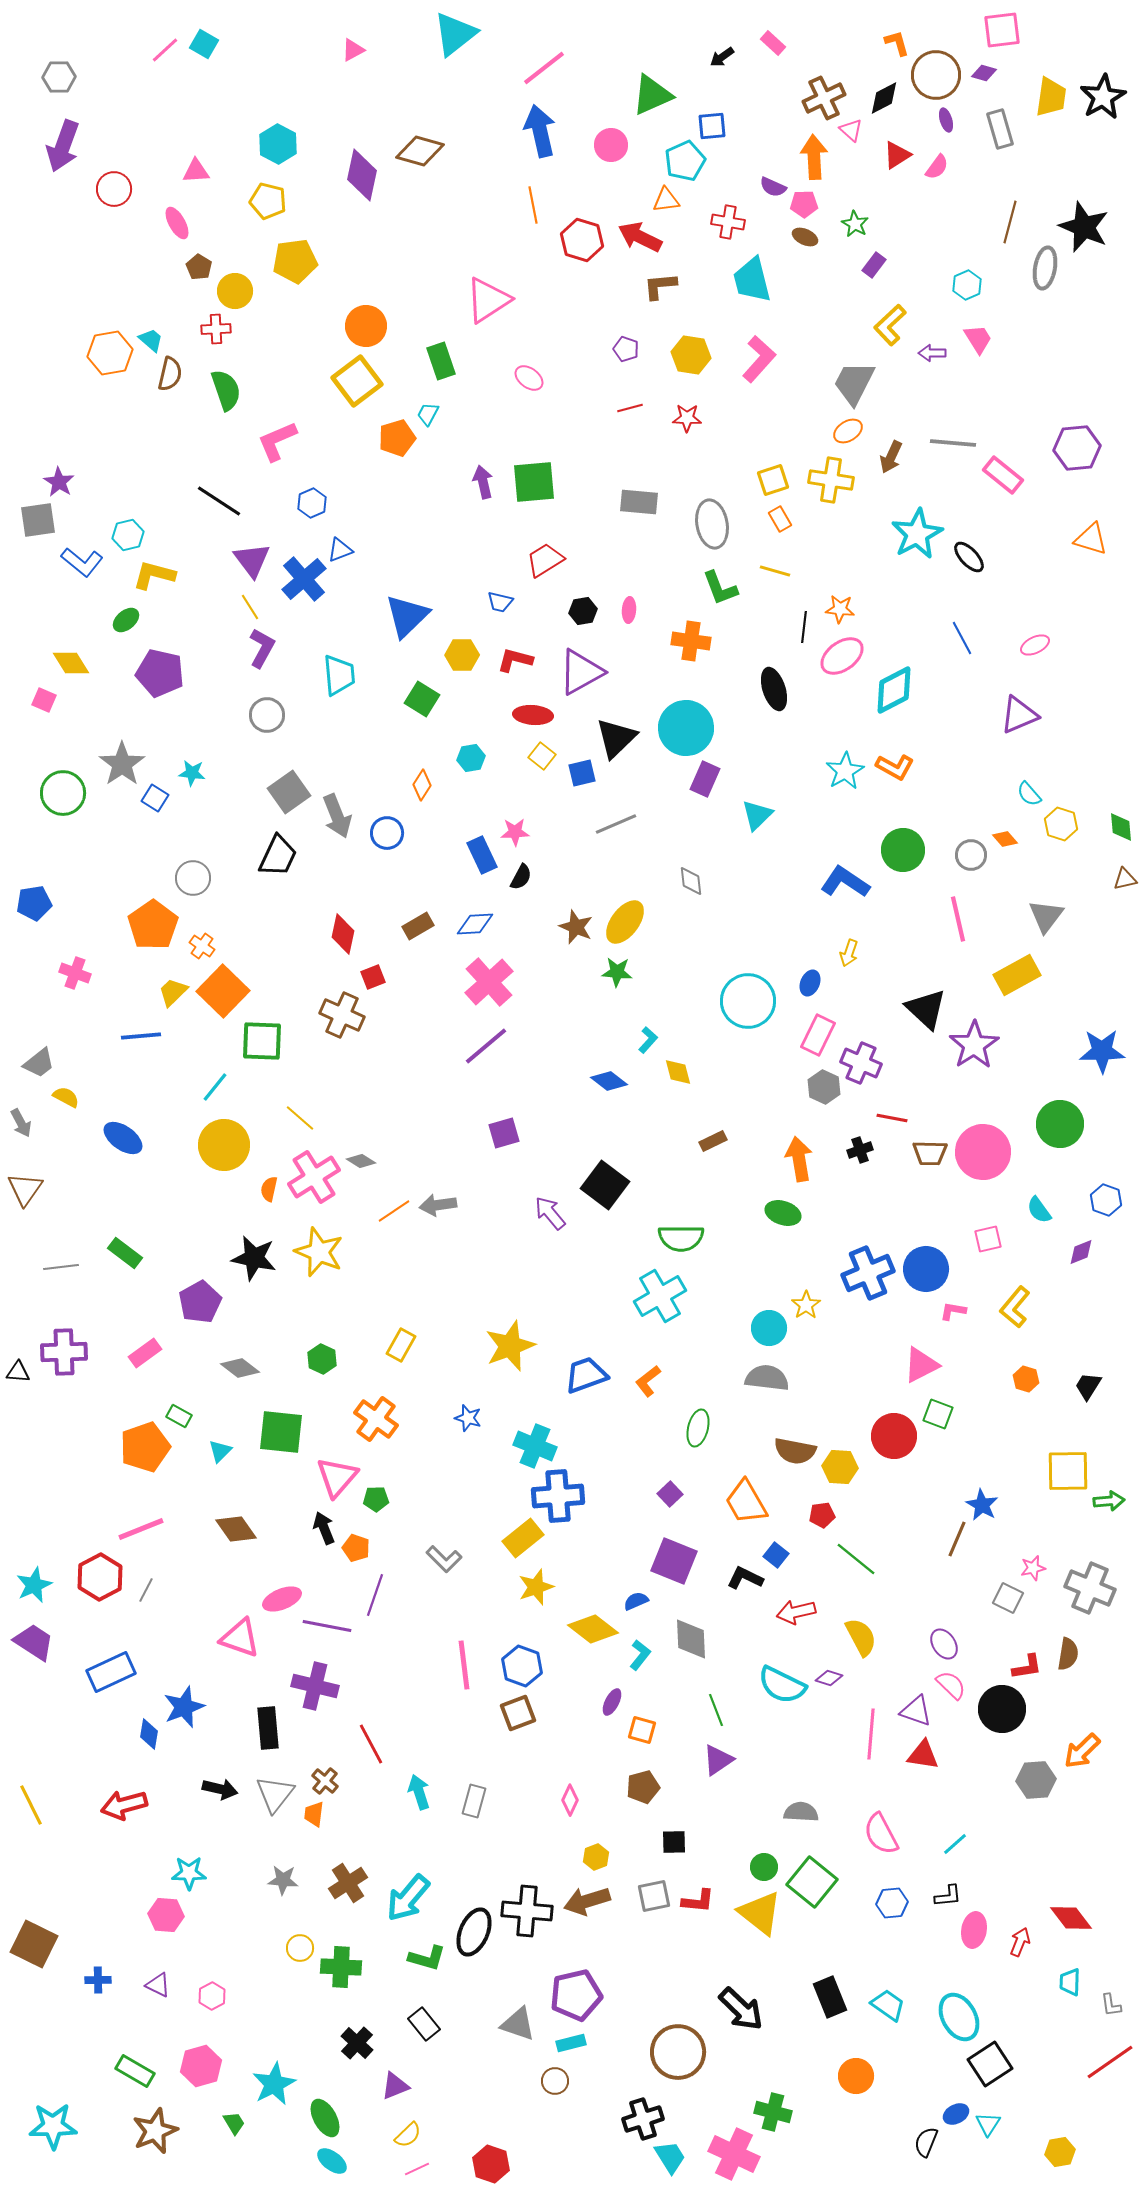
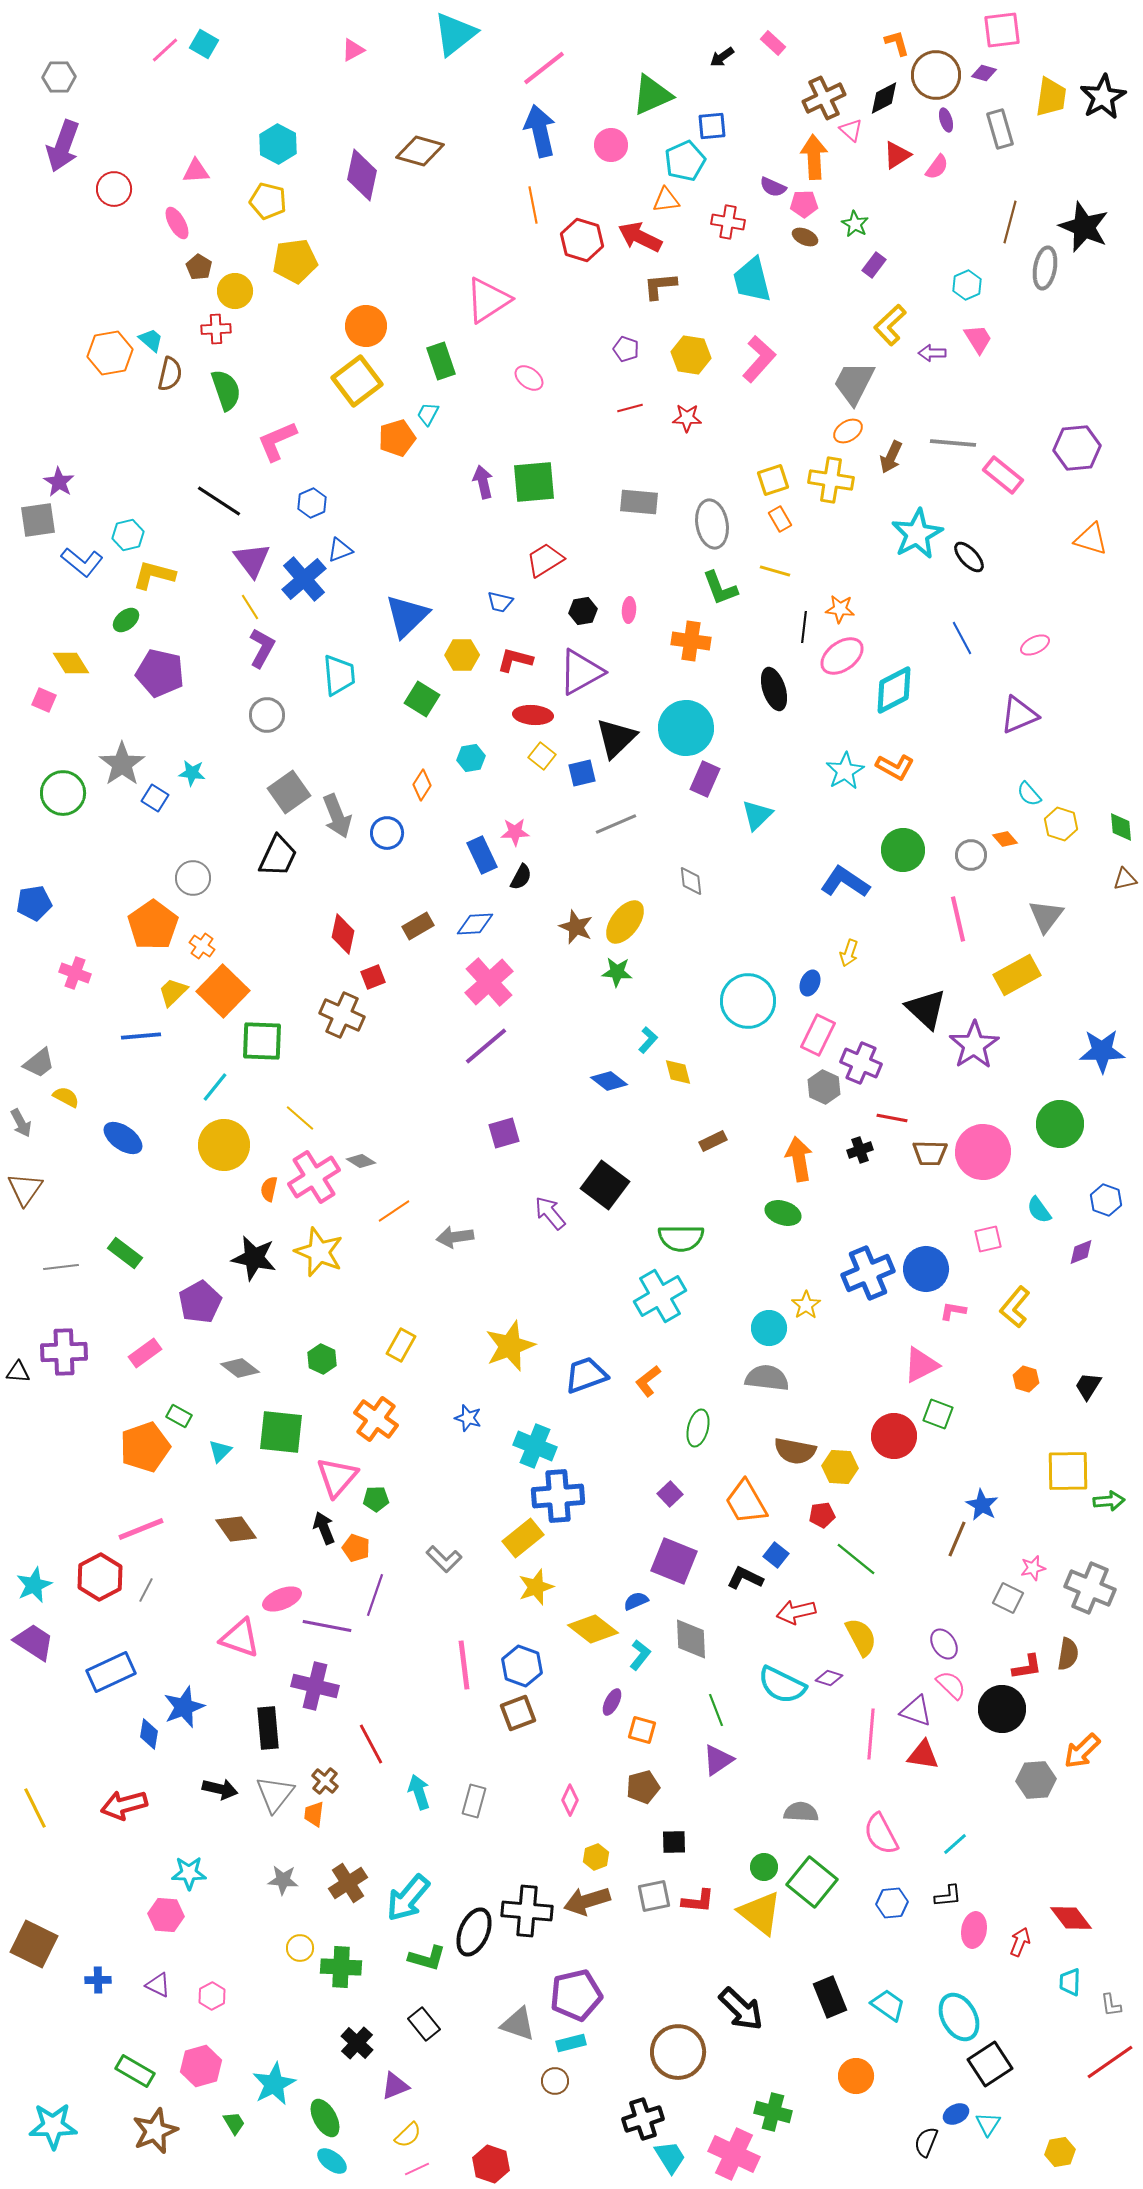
gray arrow at (438, 1205): moved 17 px right, 32 px down
yellow line at (31, 1805): moved 4 px right, 3 px down
